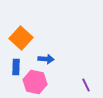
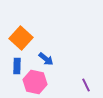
blue arrow: rotated 35 degrees clockwise
blue rectangle: moved 1 px right, 1 px up
